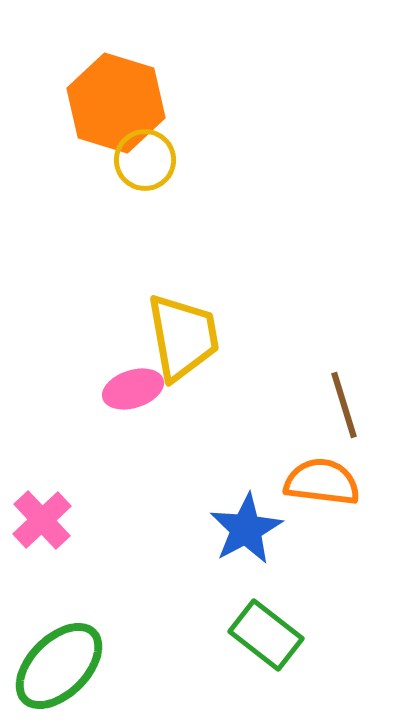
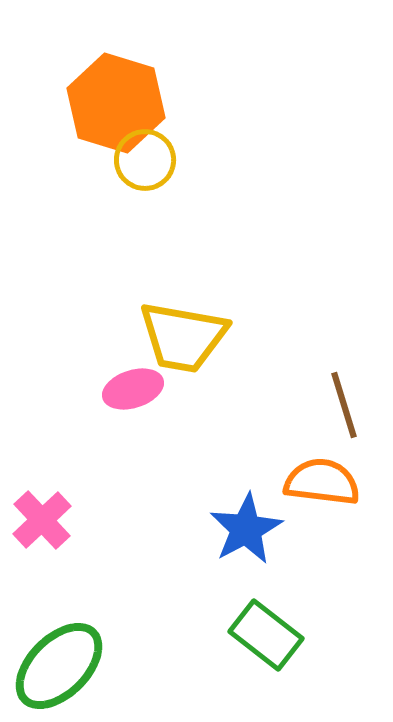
yellow trapezoid: rotated 110 degrees clockwise
